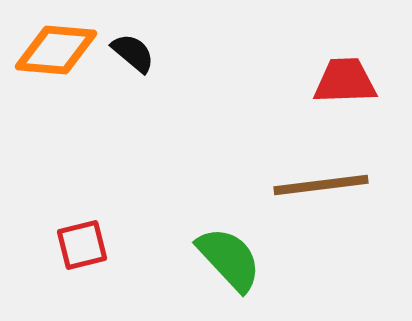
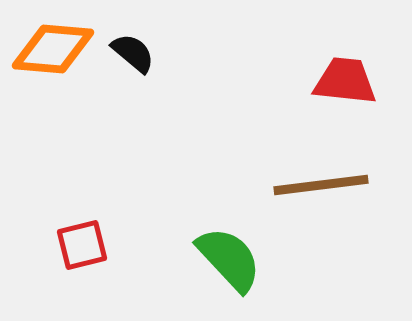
orange diamond: moved 3 px left, 1 px up
red trapezoid: rotated 8 degrees clockwise
